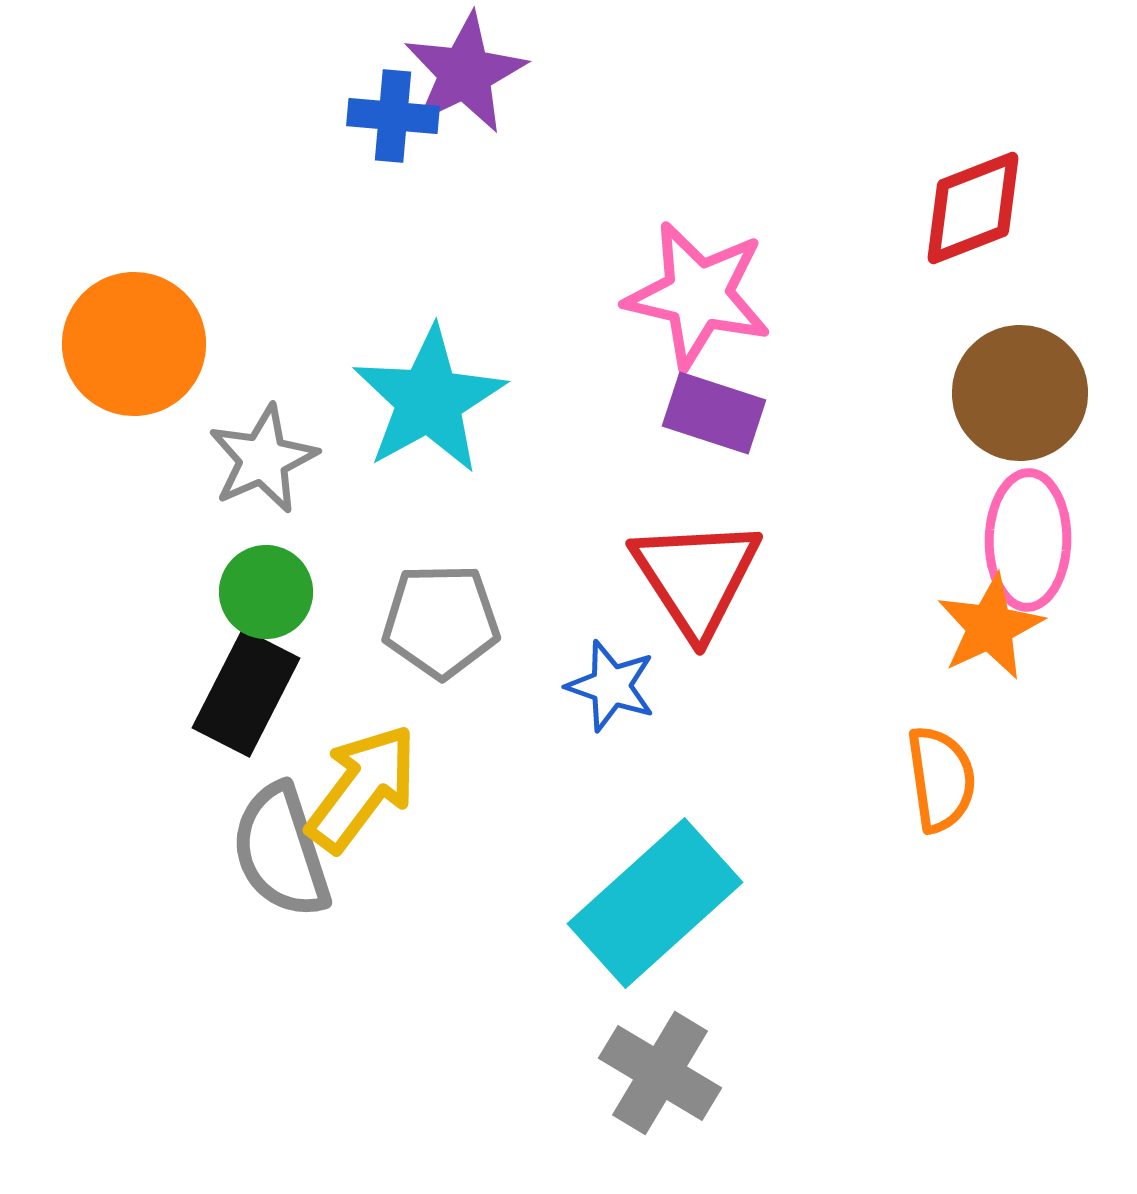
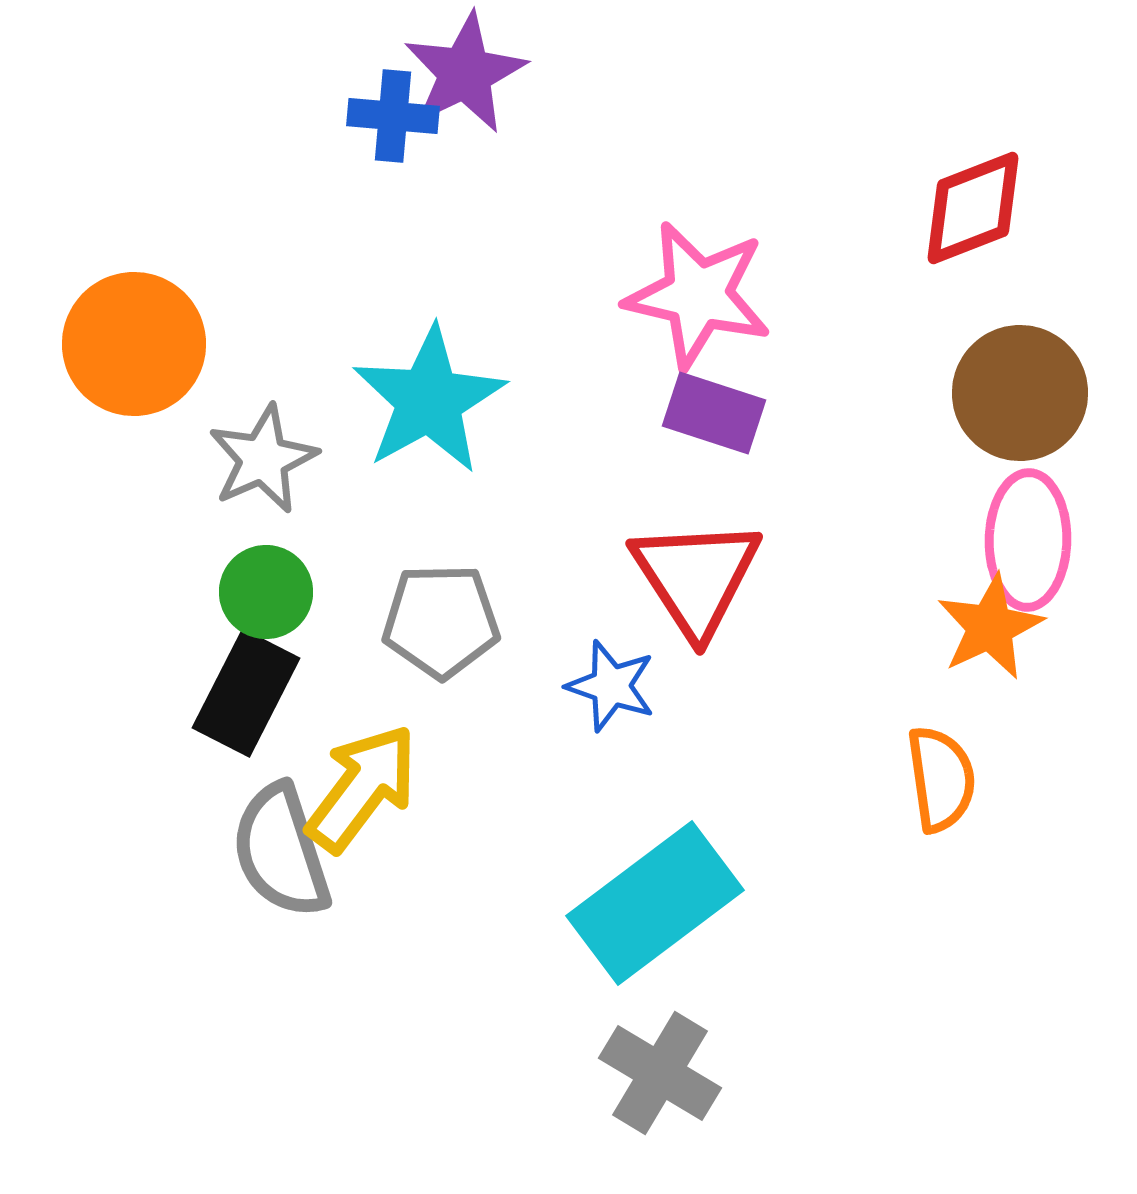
cyan rectangle: rotated 5 degrees clockwise
